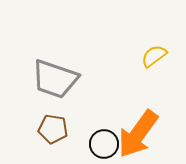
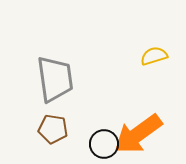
yellow semicircle: rotated 20 degrees clockwise
gray trapezoid: rotated 117 degrees counterclockwise
orange arrow: rotated 18 degrees clockwise
